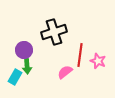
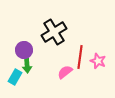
black cross: rotated 15 degrees counterclockwise
red line: moved 2 px down
green arrow: moved 1 px up
